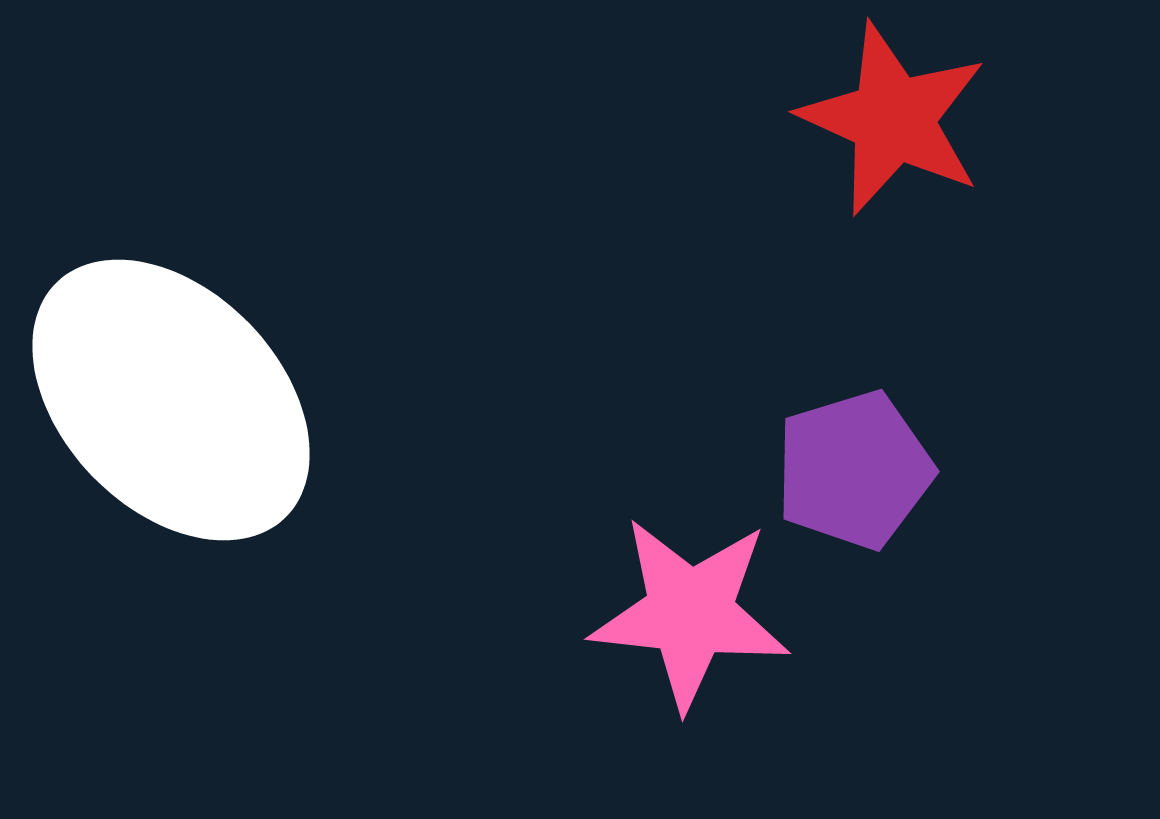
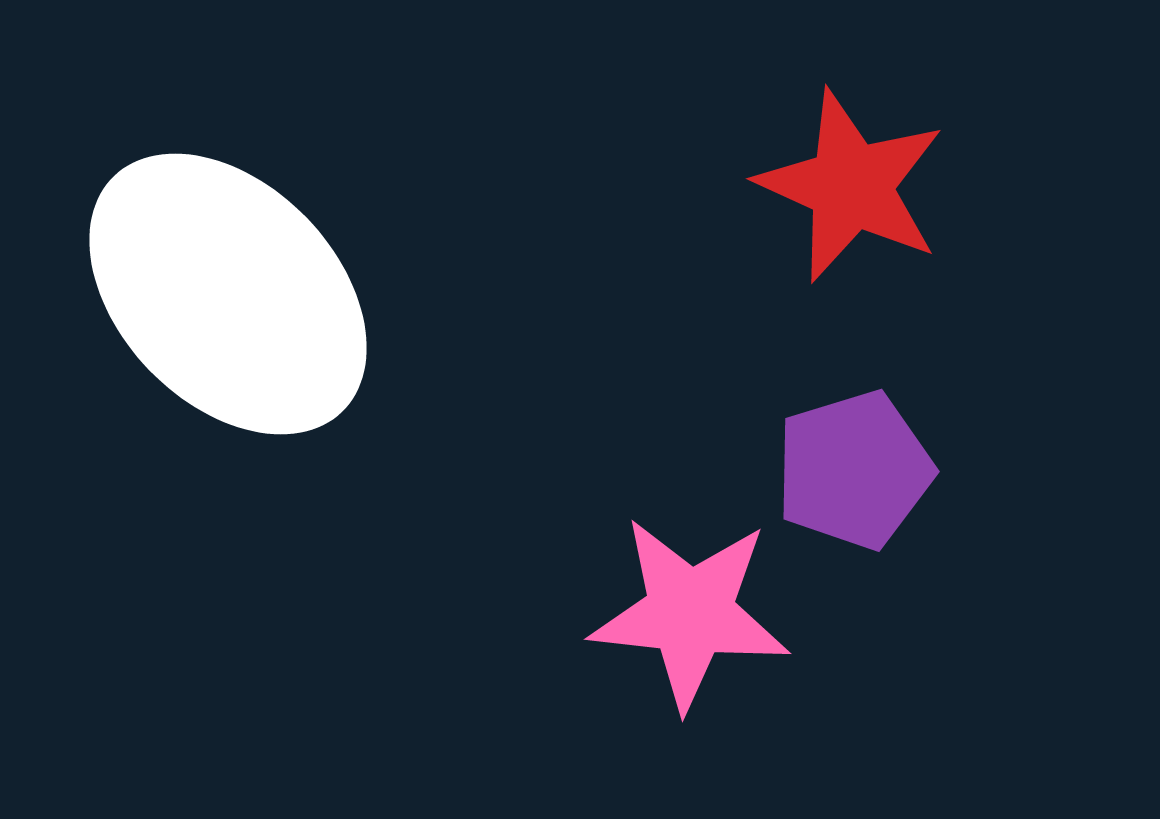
red star: moved 42 px left, 67 px down
white ellipse: moved 57 px right, 106 px up
